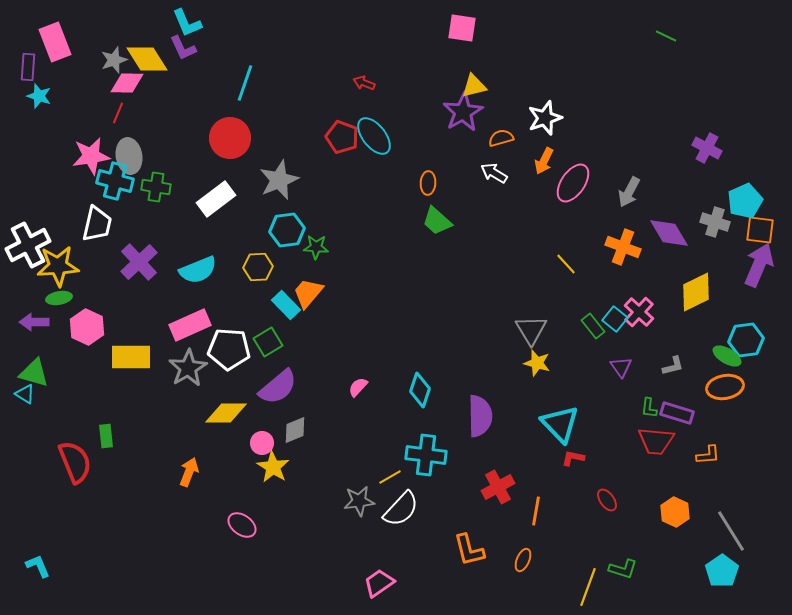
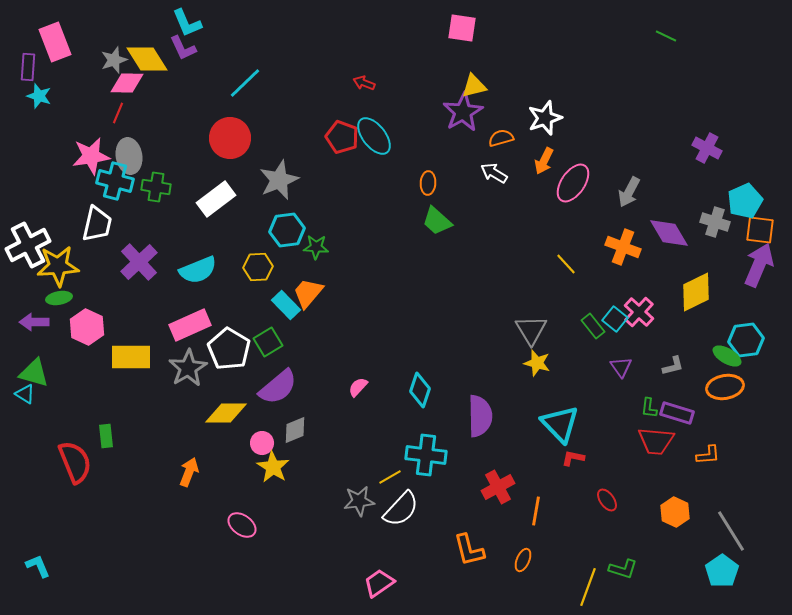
cyan line at (245, 83): rotated 27 degrees clockwise
white pentagon at (229, 349): rotated 27 degrees clockwise
